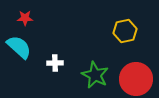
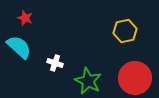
red star: rotated 21 degrees clockwise
white cross: rotated 21 degrees clockwise
green star: moved 7 px left, 6 px down
red circle: moved 1 px left, 1 px up
